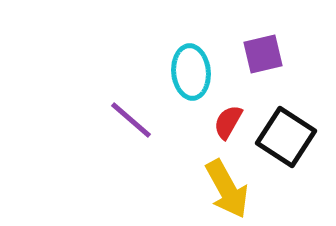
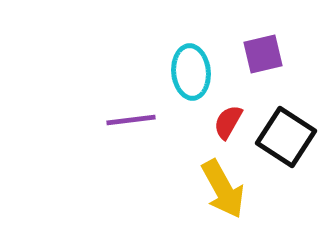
purple line: rotated 48 degrees counterclockwise
yellow arrow: moved 4 px left
